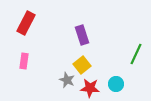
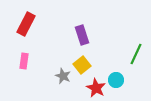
red rectangle: moved 1 px down
gray star: moved 4 px left, 4 px up
cyan circle: moved 4 px up
red star: moved 6 px right; rotated 24 degrees clockwise
